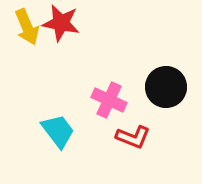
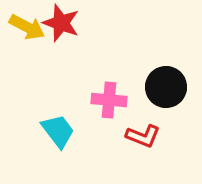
red star: rotated 9 degrees clockwise
yellow arrow: rotated 39 degrees counterclockwise
pink cross: rotated 20 degrees counterclockwise
red L-shape: moved 10 px right, 1 px up
